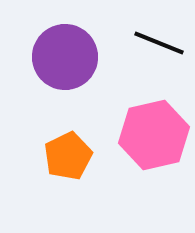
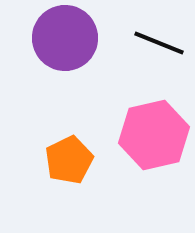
purple circle: moved 19 px up
orange pentagon: moved 1 px right, 4 px down
